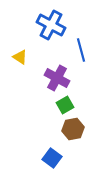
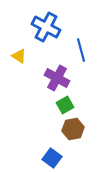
blue cross: moved 5 px left, 2 px down
yellow triangle: moved 1 px left, 1 px up
